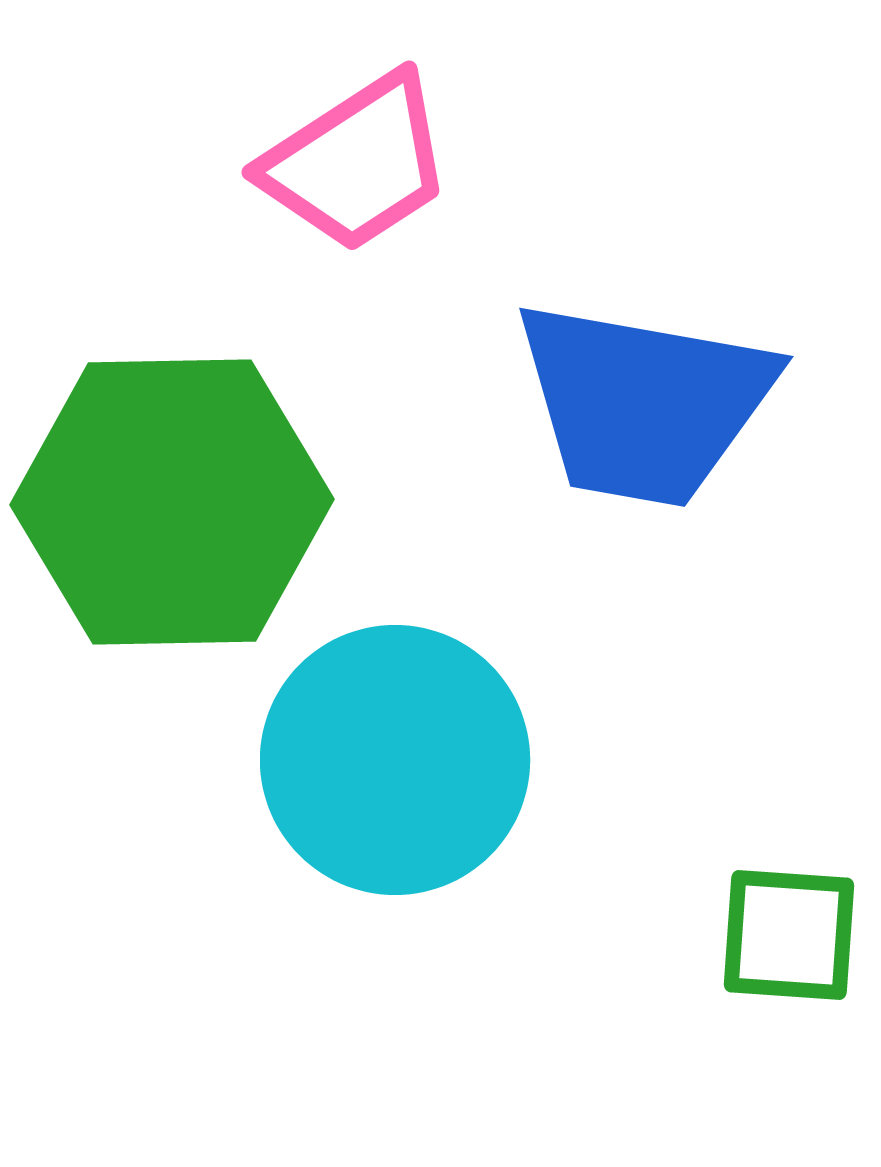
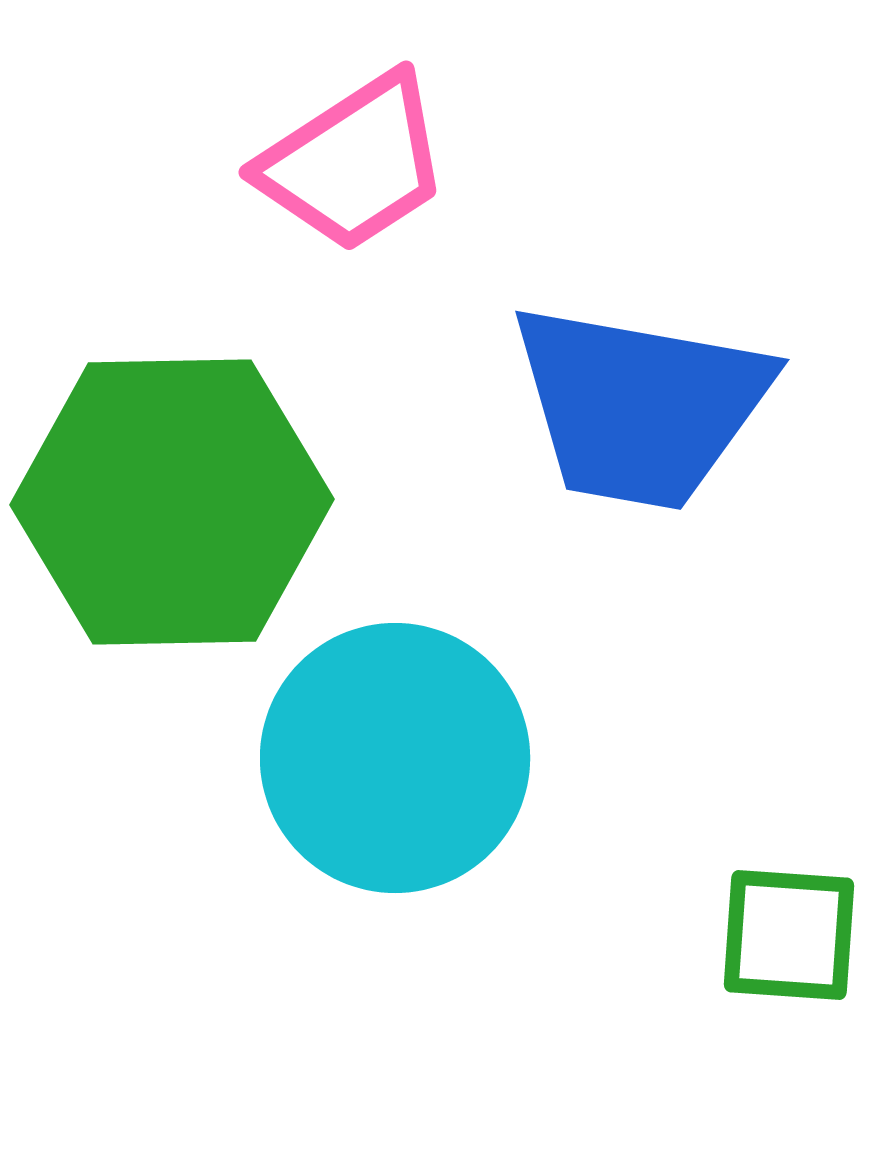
pink trapezoid: moved 3 px left
blue trapezoid: moved 4 px left, 3 px down
cyan circle: moved 2 px up
